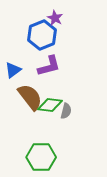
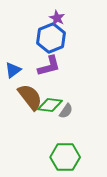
purple star: moved 2 px right
blue hexagon: moved 9 px right, 3 px down
gray semicircle: rotated 21 degrees clockwise
green hexagon: moved 24 px right
